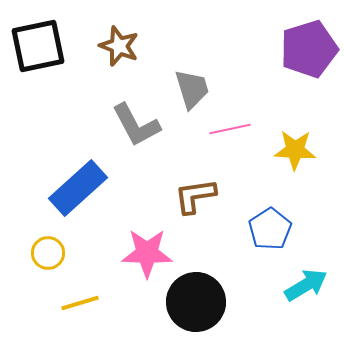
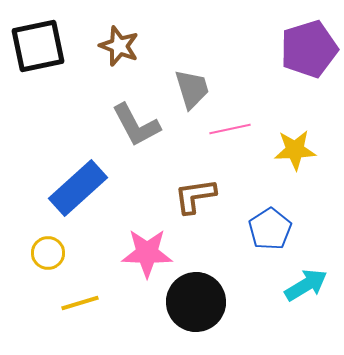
yellow star: rotated 6 degrees counterclockwise
